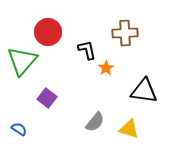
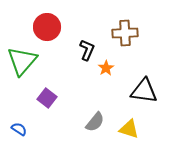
red circle: moved 1 px left, 5 px up
black L-shape: rotated 35 degrees clockwise
